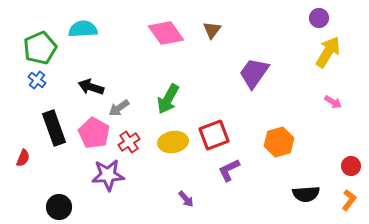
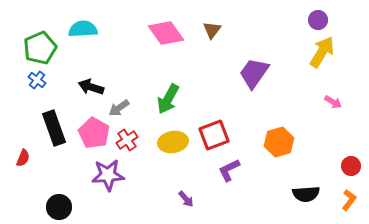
purple circle: moved 1 px left, 2 px down
yellow arrow: moved 6 px left
red cross: moved 2 px left, 2 px up
